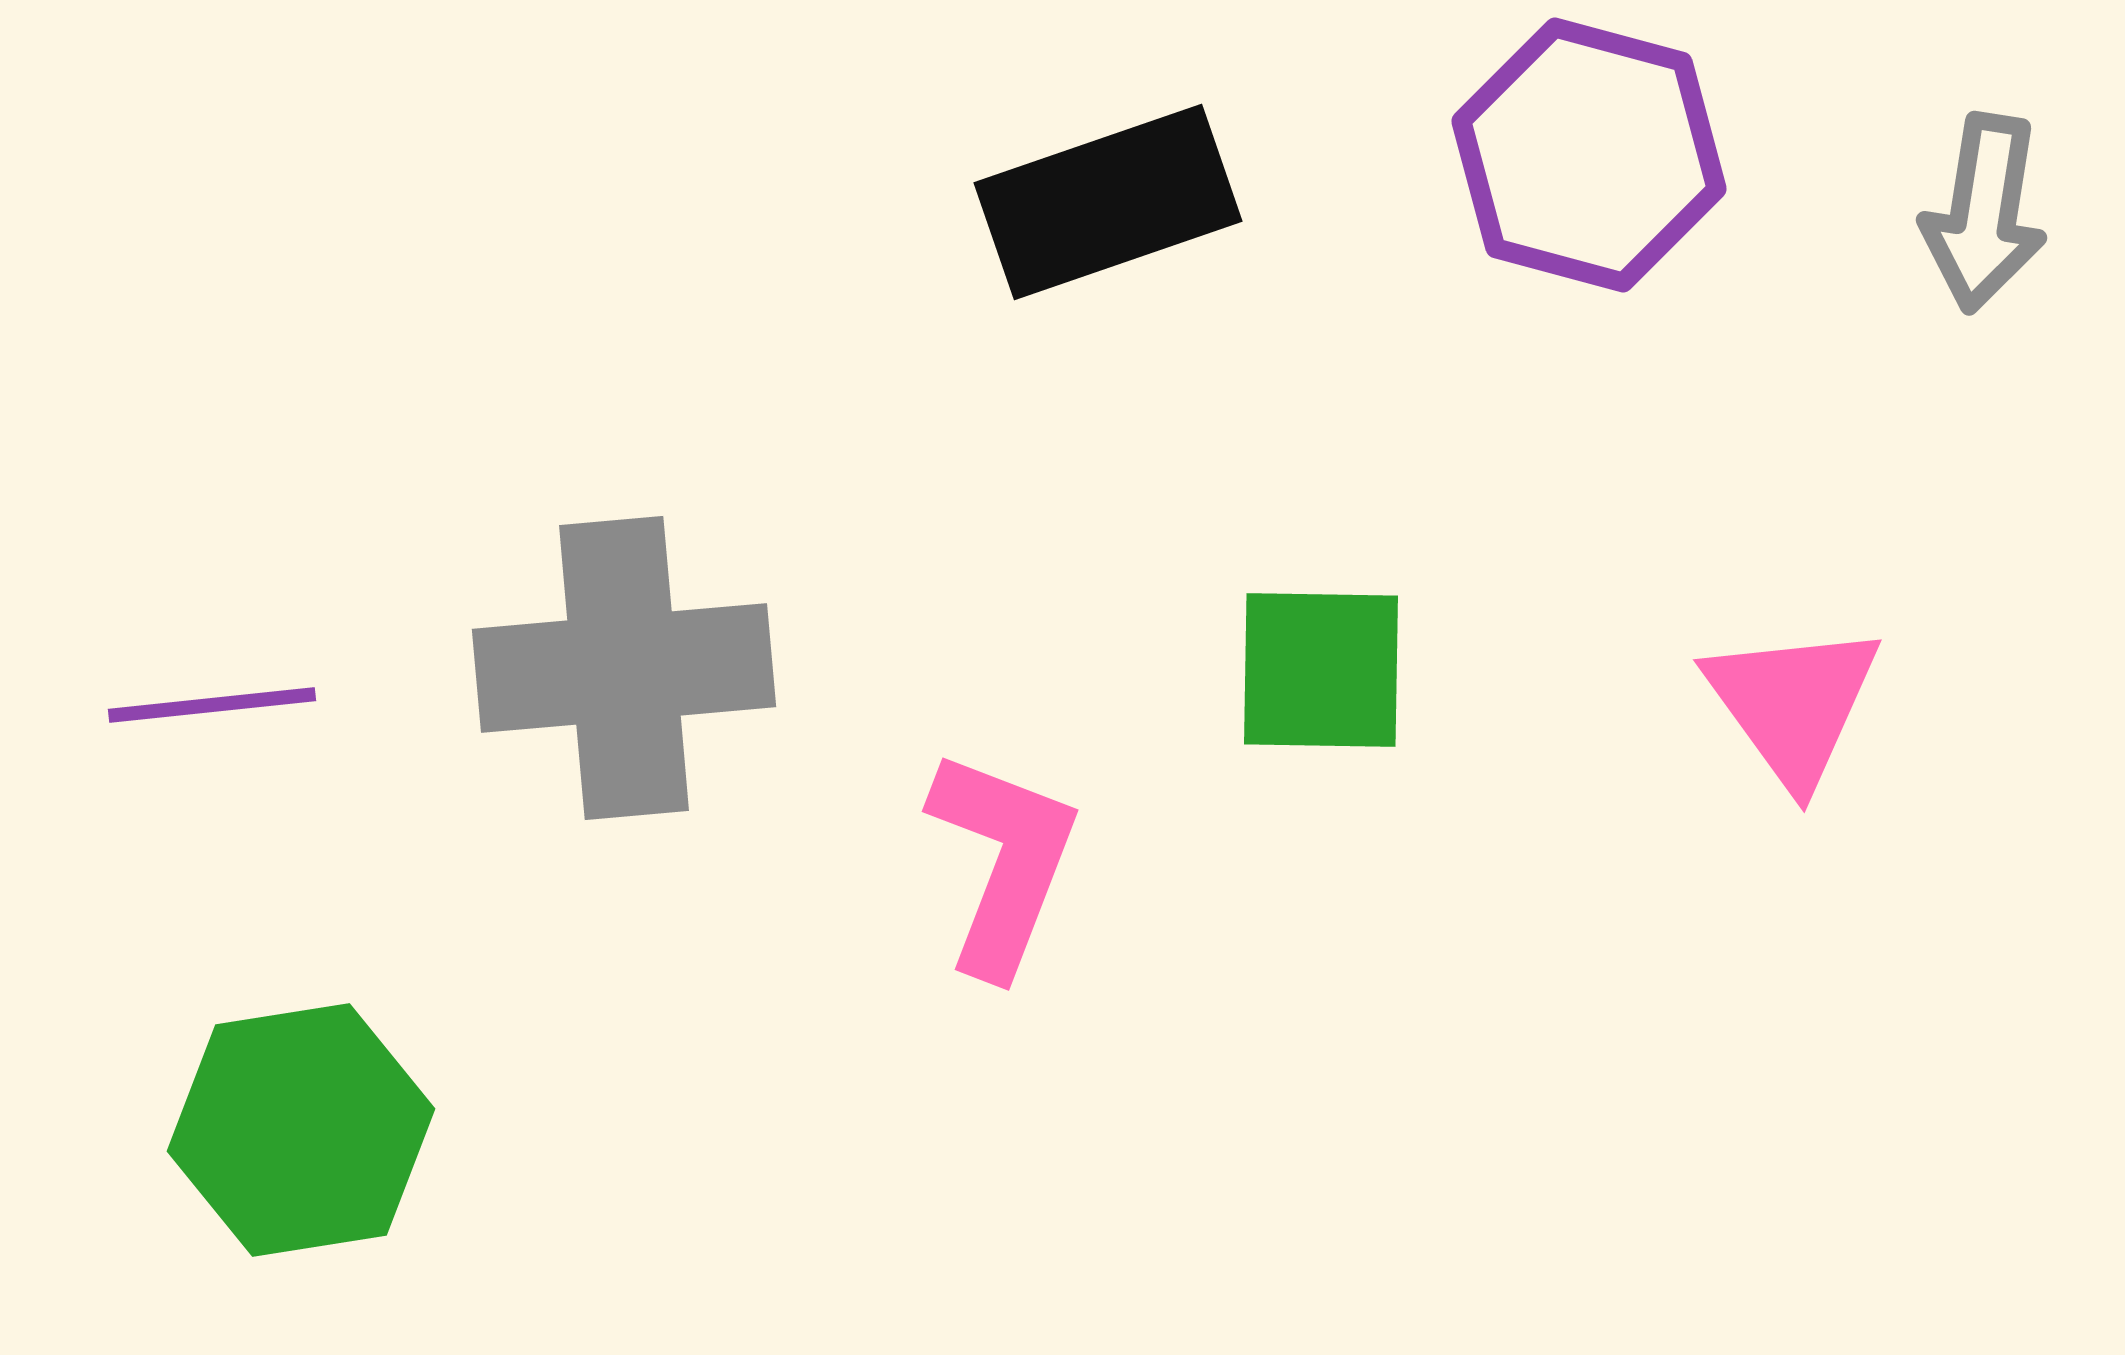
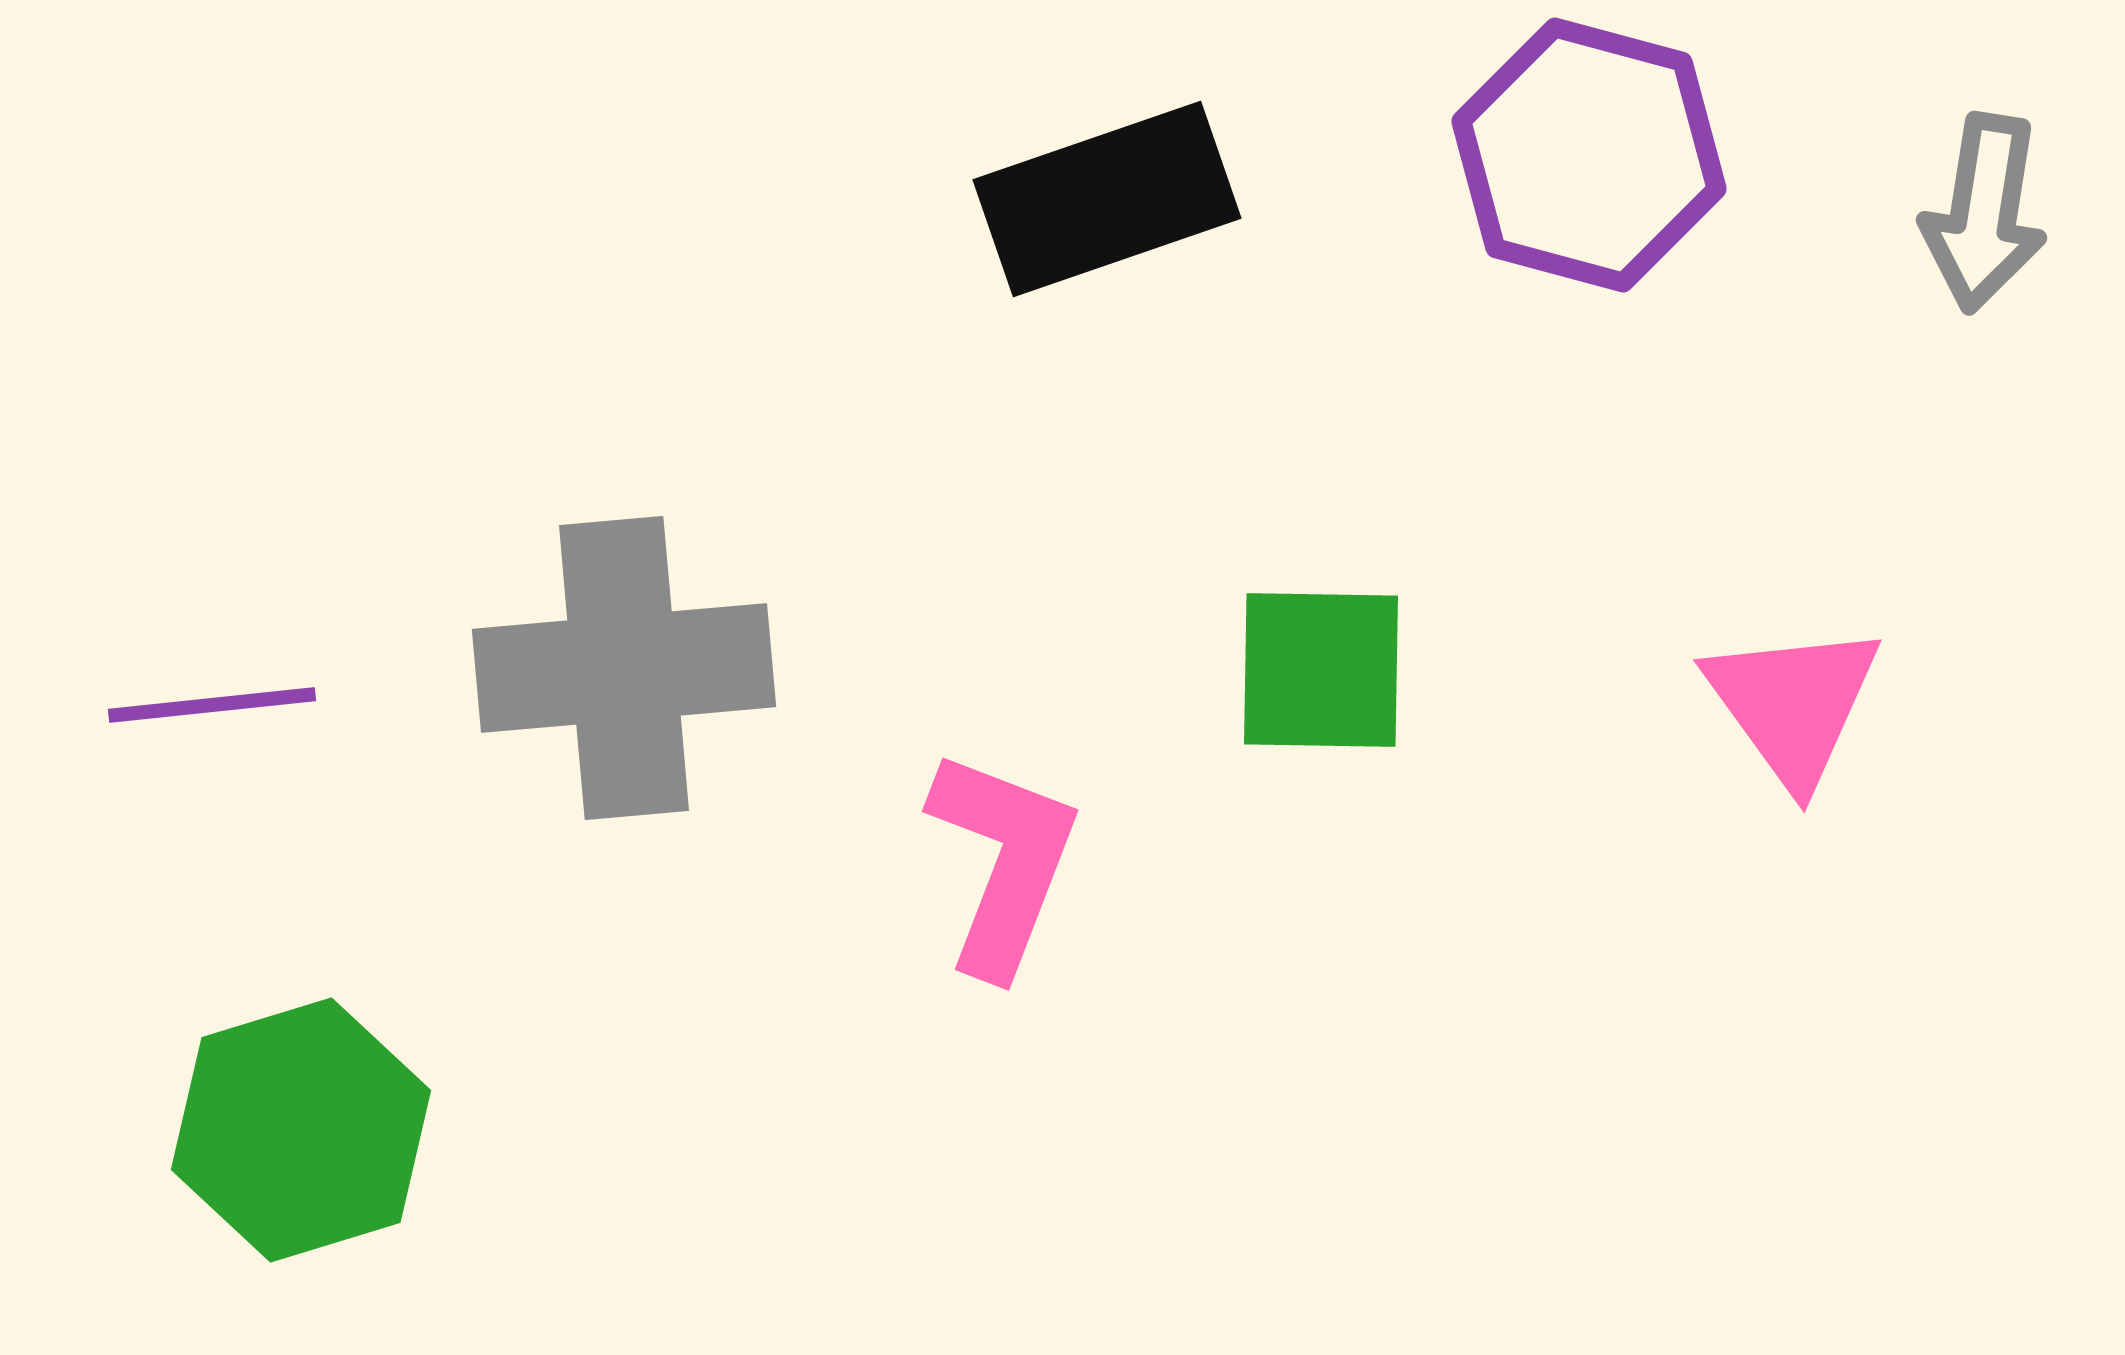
black rectangle: moved 1 px left, 3 px up
green hexagon: rotated 8 degrees counterclockwise
